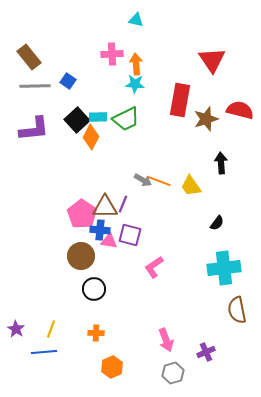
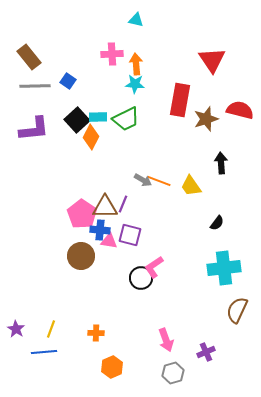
black circle: moved 47 px right, 11 px up
brown semicircle: rotated 36 degrees clockwise
